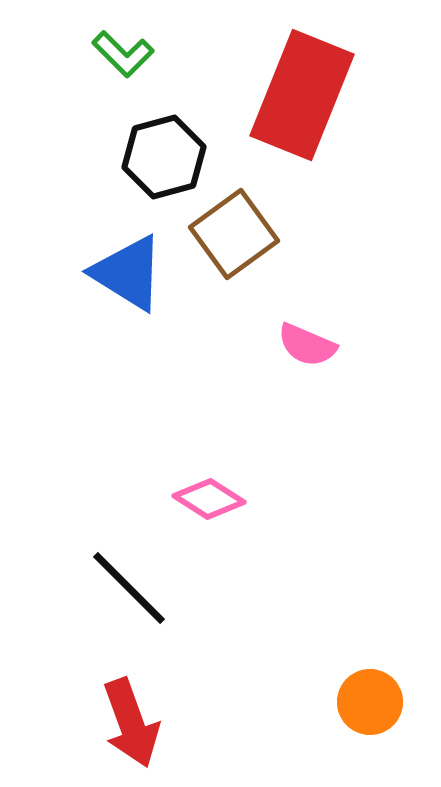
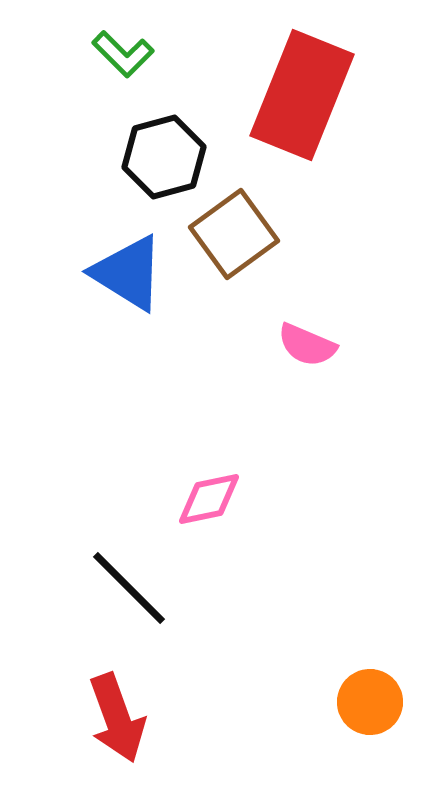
pink diamond: rotated 44 degrees counterclockwise
red arrow: moved 14 px left, 5 px up
